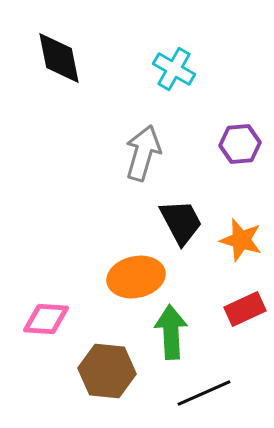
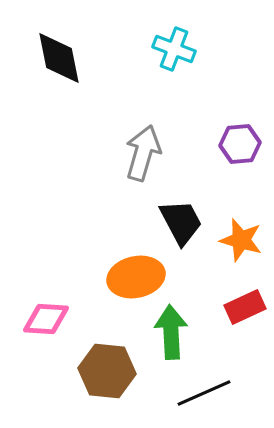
cyan cross: moved 20 px up; rotated 9 degrees counterclockwise
red rectangle: moved 2 px up
